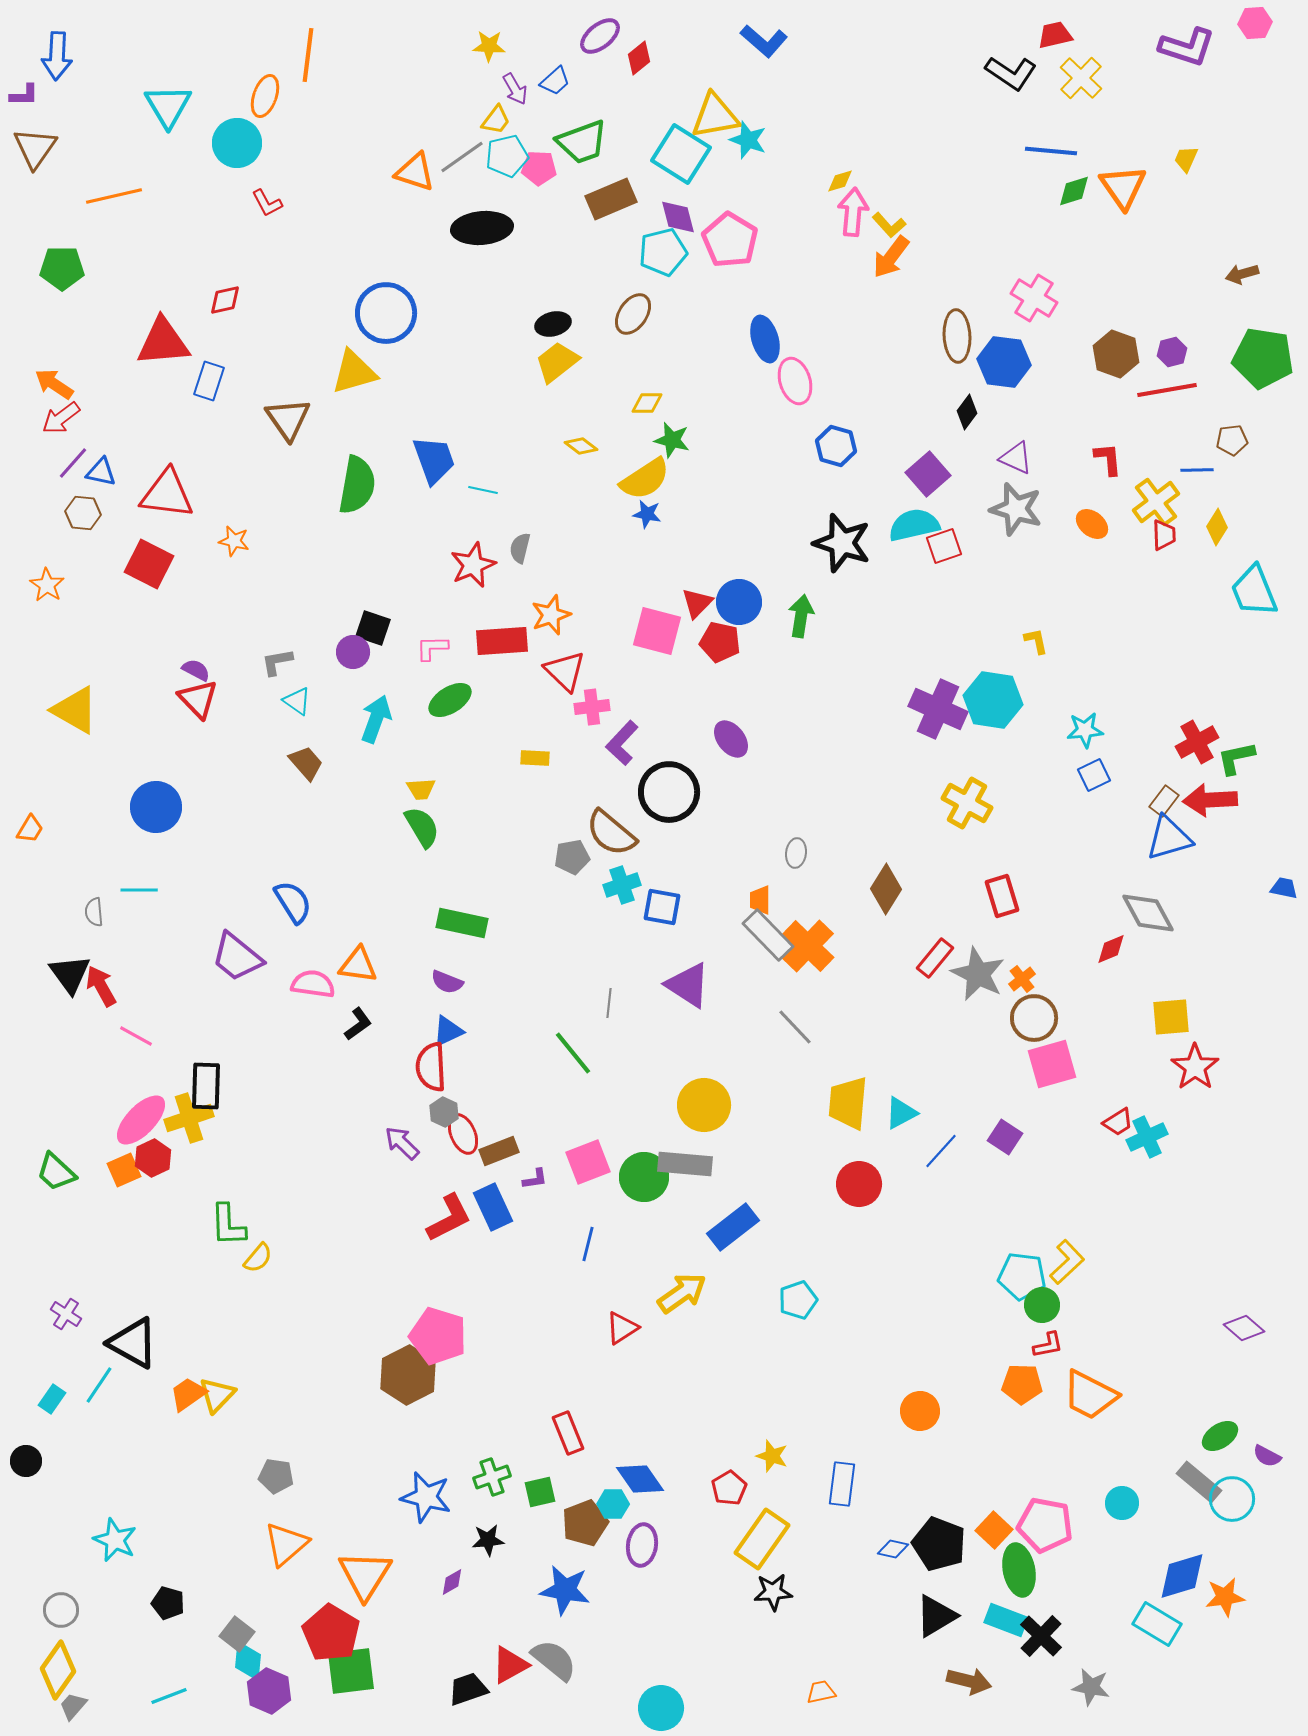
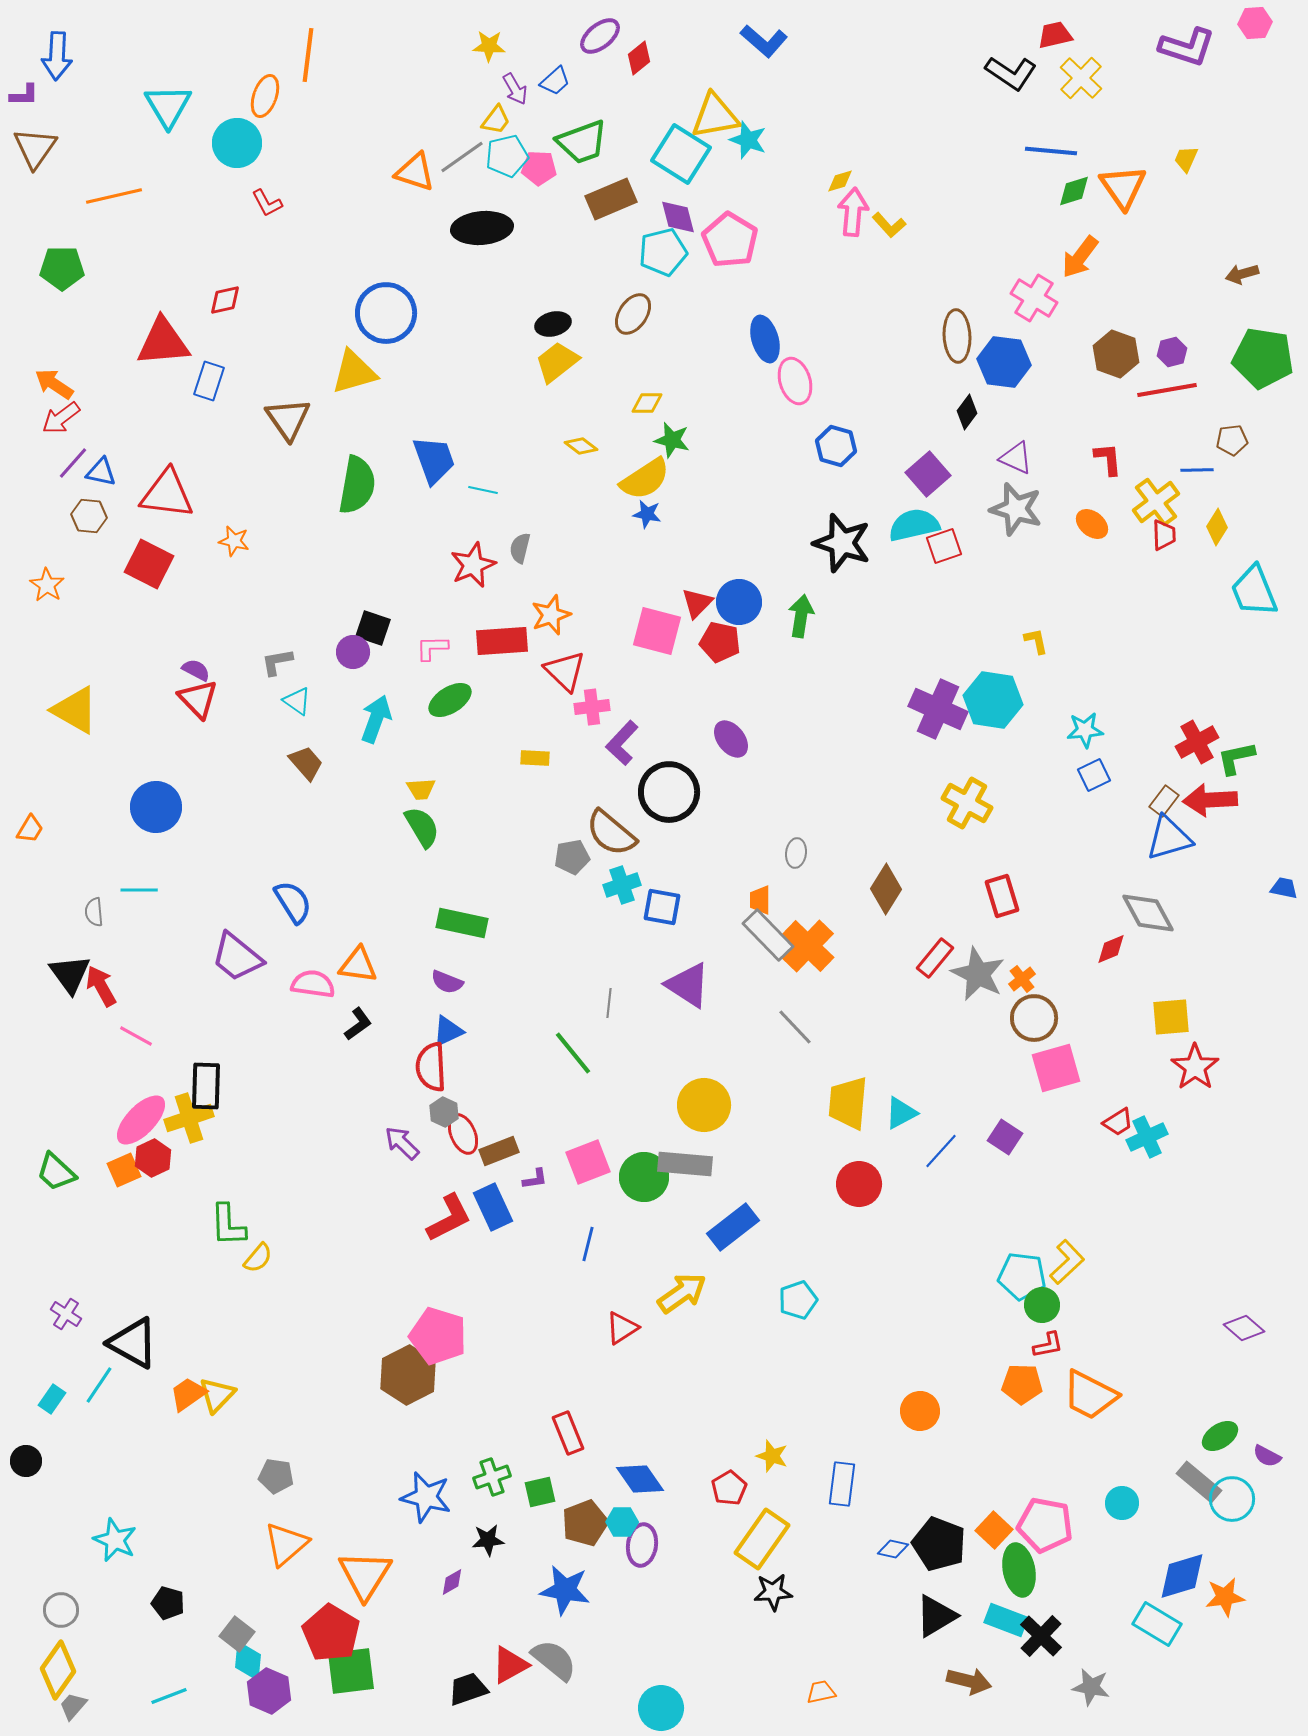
orange arrow at (891, 257): moved 189 px right
brown hexagon at (83, 513): moved 6 px right, 3 px down
pink square at (1052, 1064): moved 4 px right, 4 px down
cyan hexagon at (613, 1504): moved 9 px right, 18 px down
